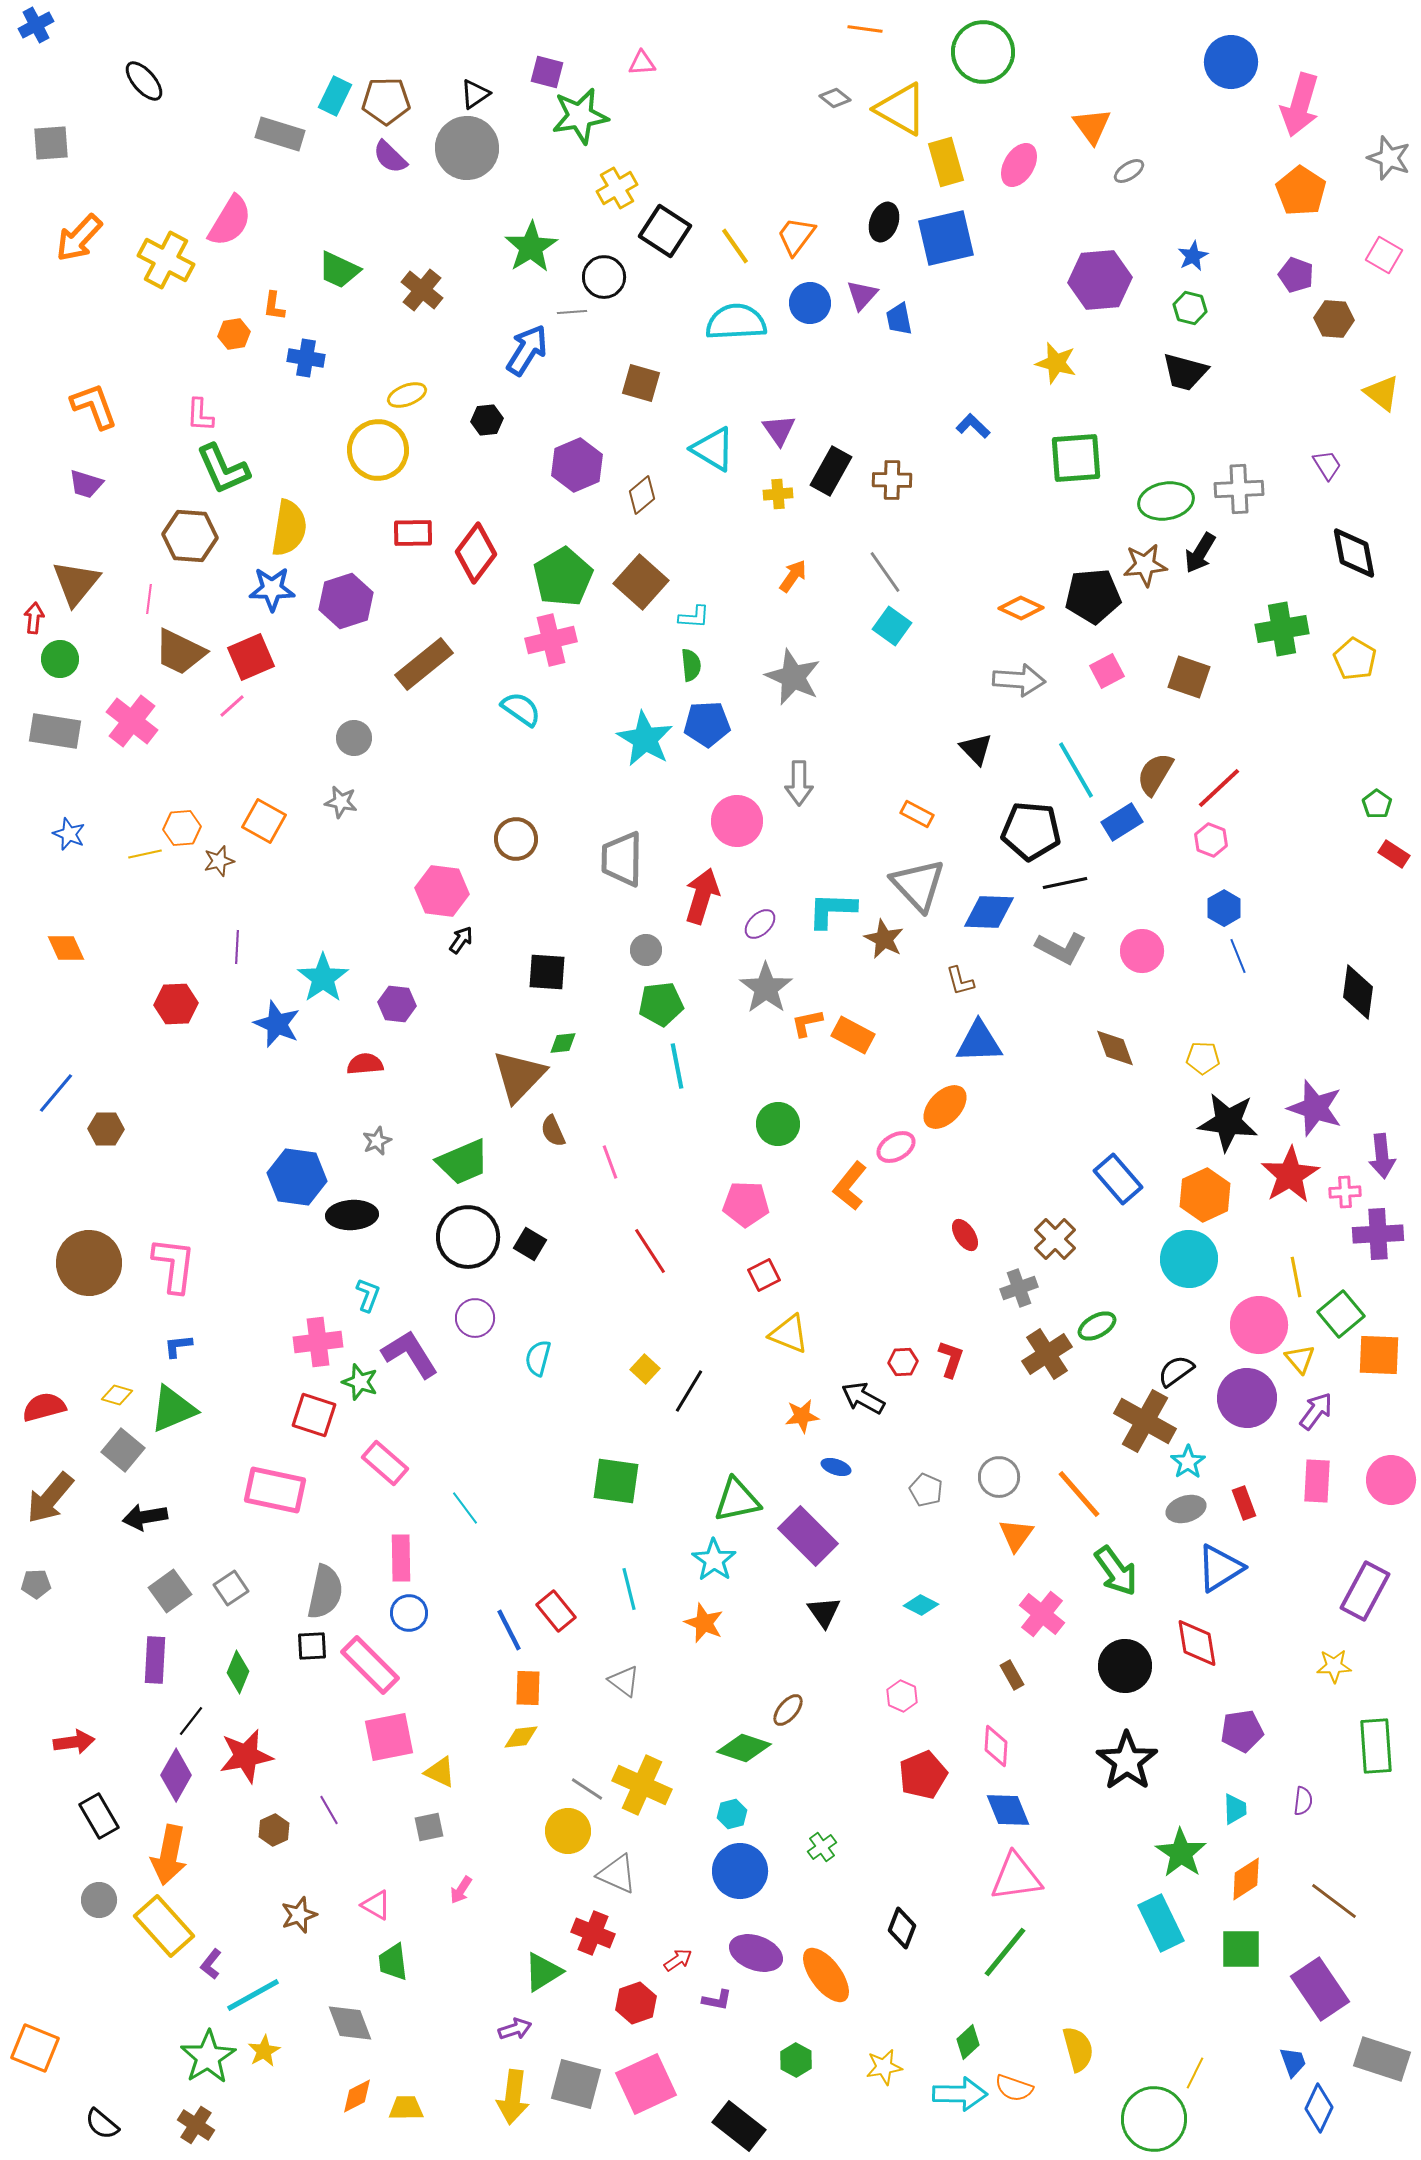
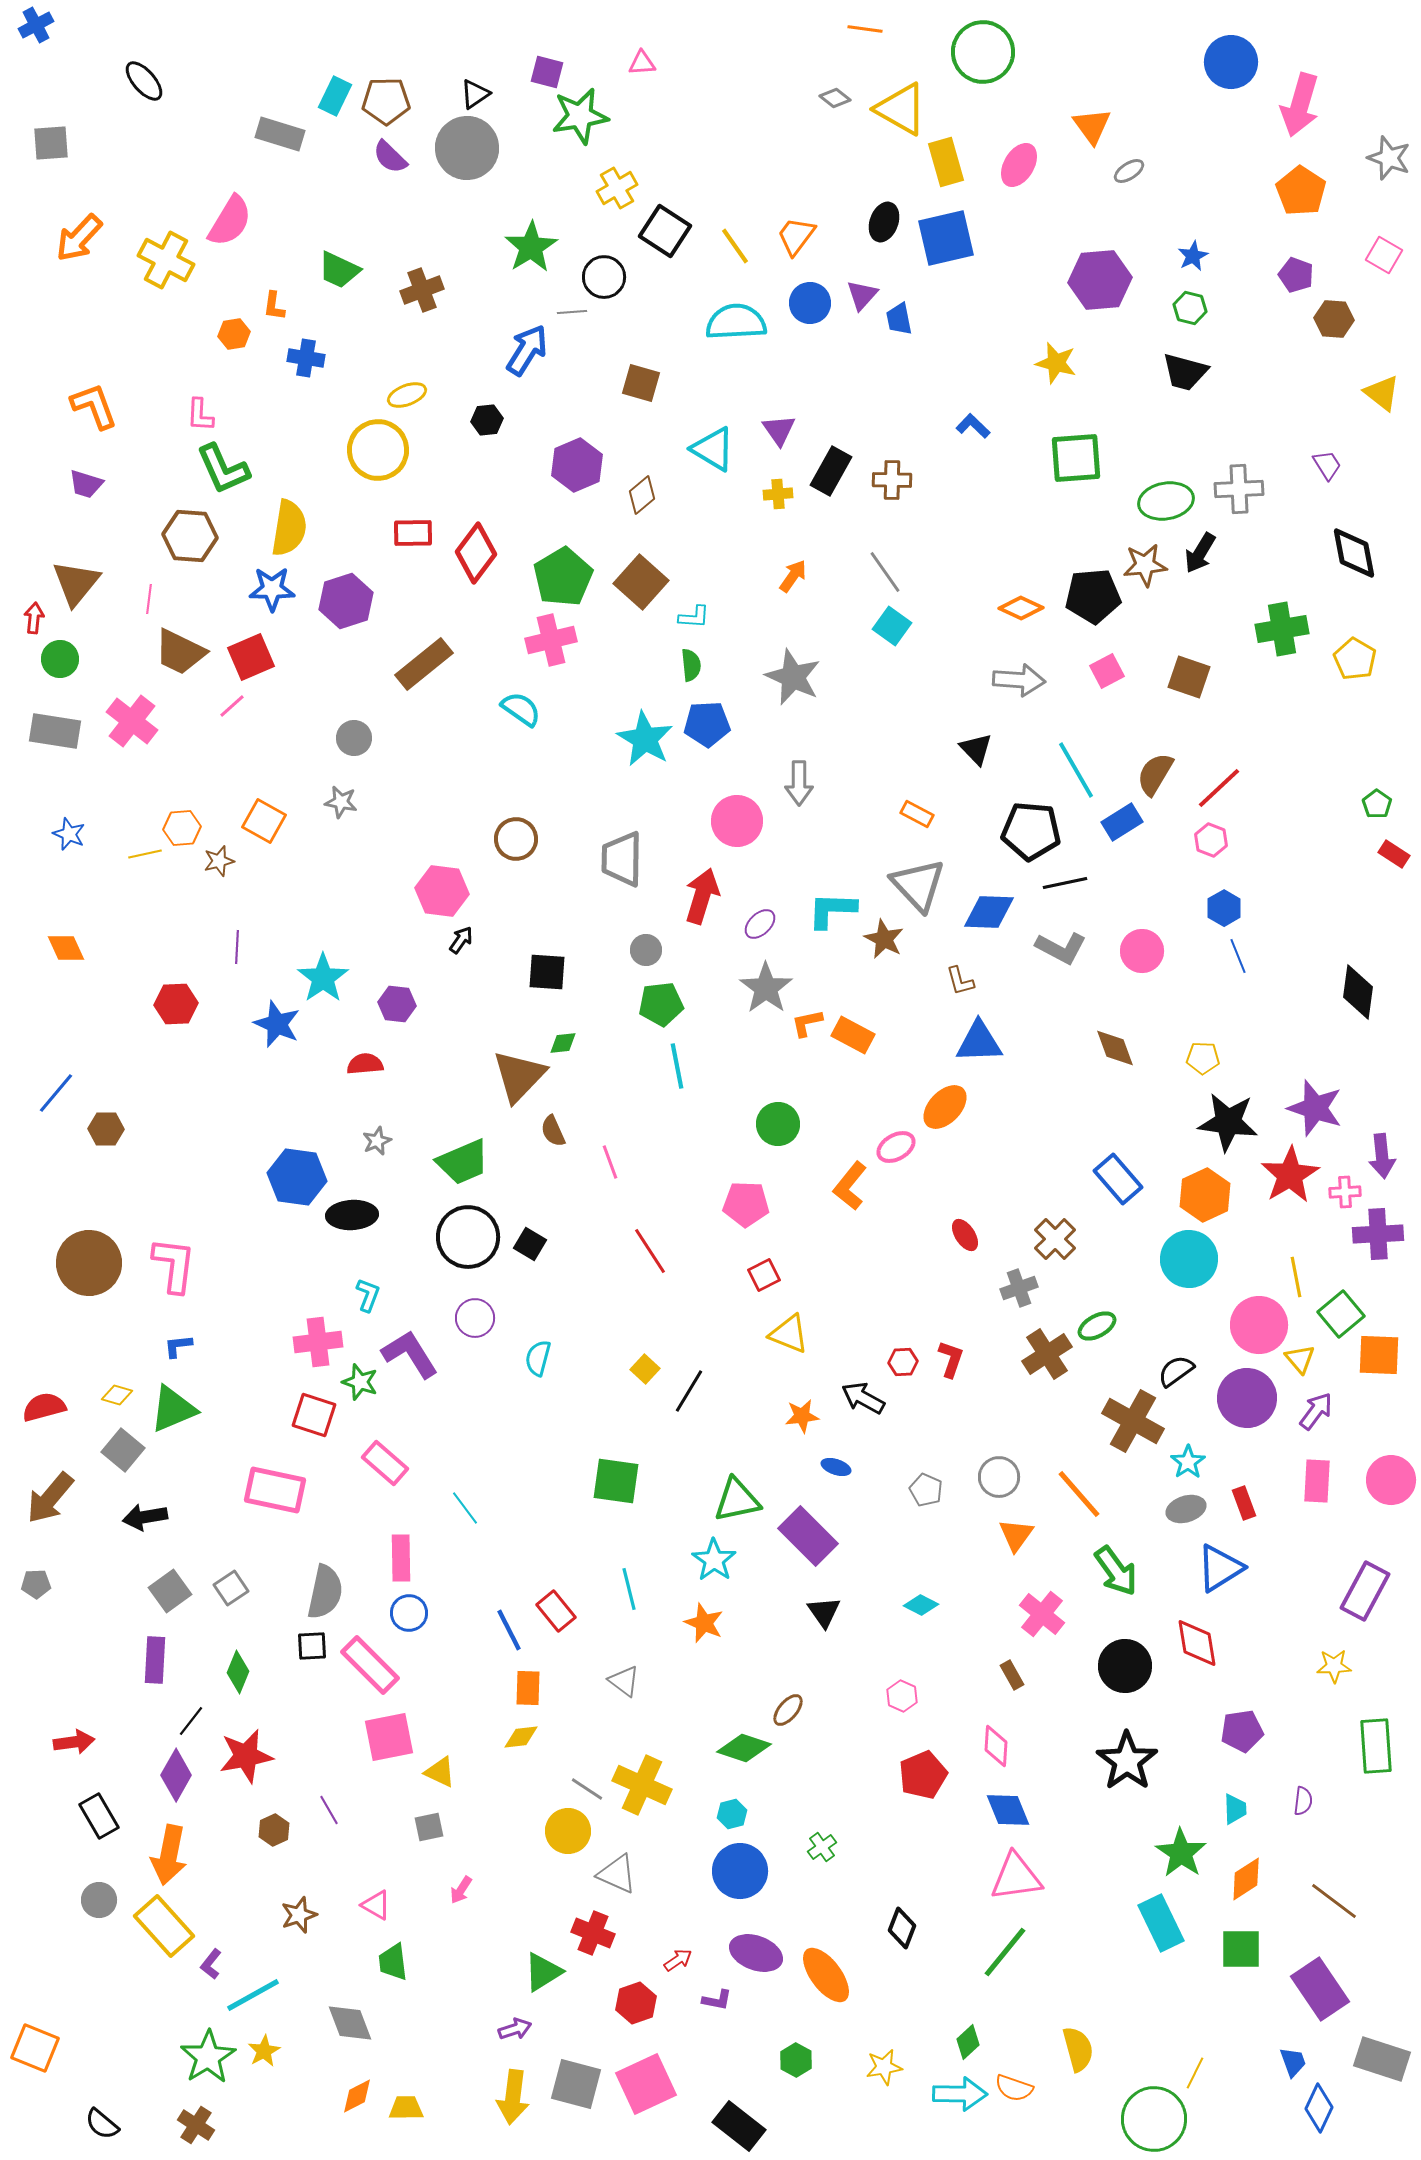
brown cross at (422, 290): rotated 30 degrees clockwise
brown cross at (1145, 1421): moved 12 px left
